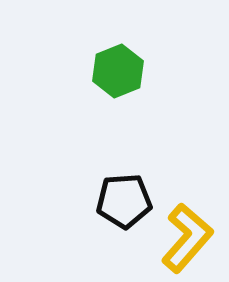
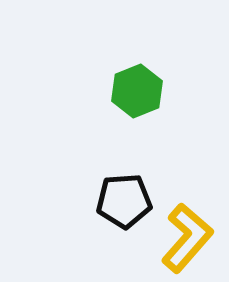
green hexagon: moved 19 px right, 20 px down
